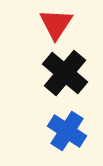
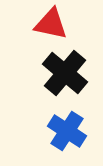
red triangle: moved 5 px left; rotated 51 degrees counterclockwise
